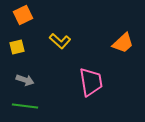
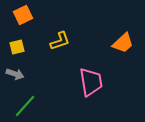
yellow L-shape: rotated 60 degrees counterclockwise
gray arrow: moved 10 px left, 6 px up
green line: rotated 55 degrees counterclockwise
